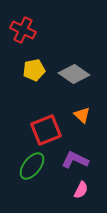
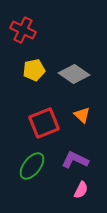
red square: moved 2 px left, 7 px up
